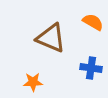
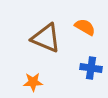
orange semicircle: moved 8 px left, 5 px down
brown triangle: moved 5 px left
